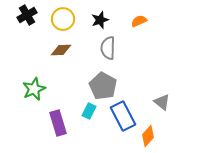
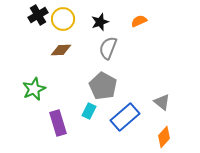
black cross: moved 11 px right
black star: moved 2 px down
gray semicircle: rotated 20 degrees clockwise
blue rectangle: moved 2 px right, 1 px down; rotated 76 degrees clockwise
orange diamond: moved 16 px right, 1 px down
